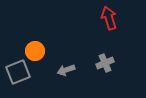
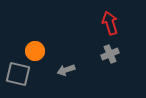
red arrow: moved 1 px right, 5 px down
gray cross: moved 5 px right, 9 px up
gray square: moved 2 px down; rotated 35 degrees clockwise
